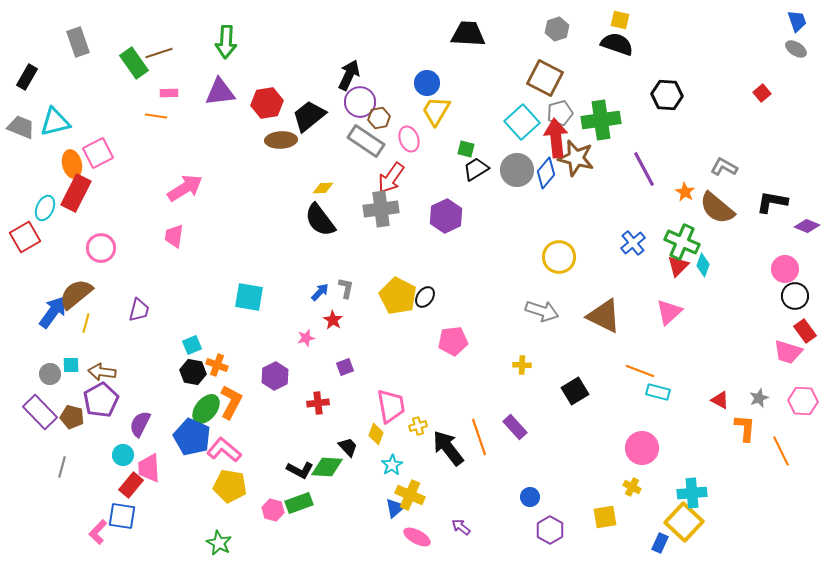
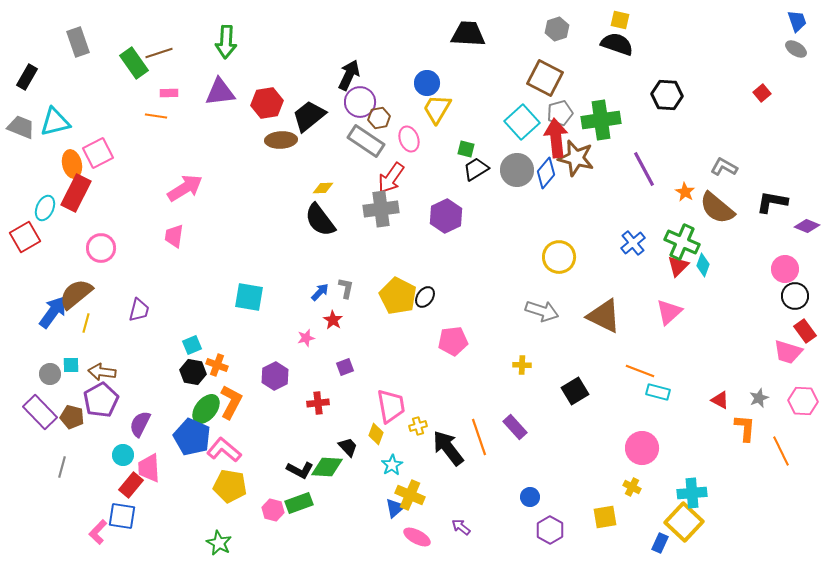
yellow trapezoid at (436, 111): moved 1 px right, 2 px up
